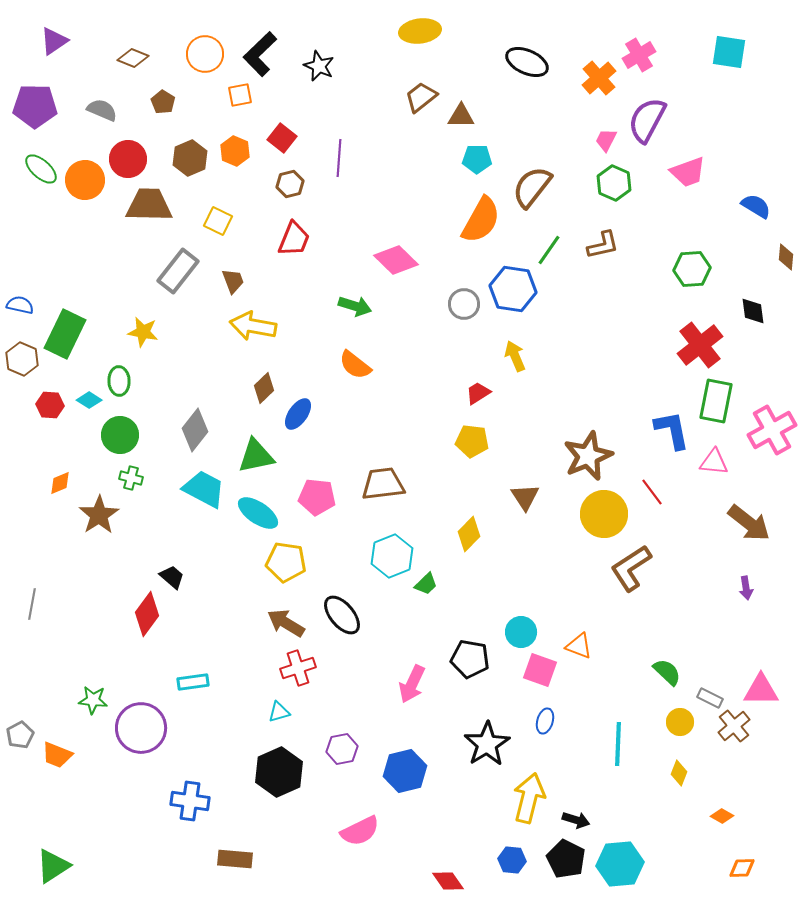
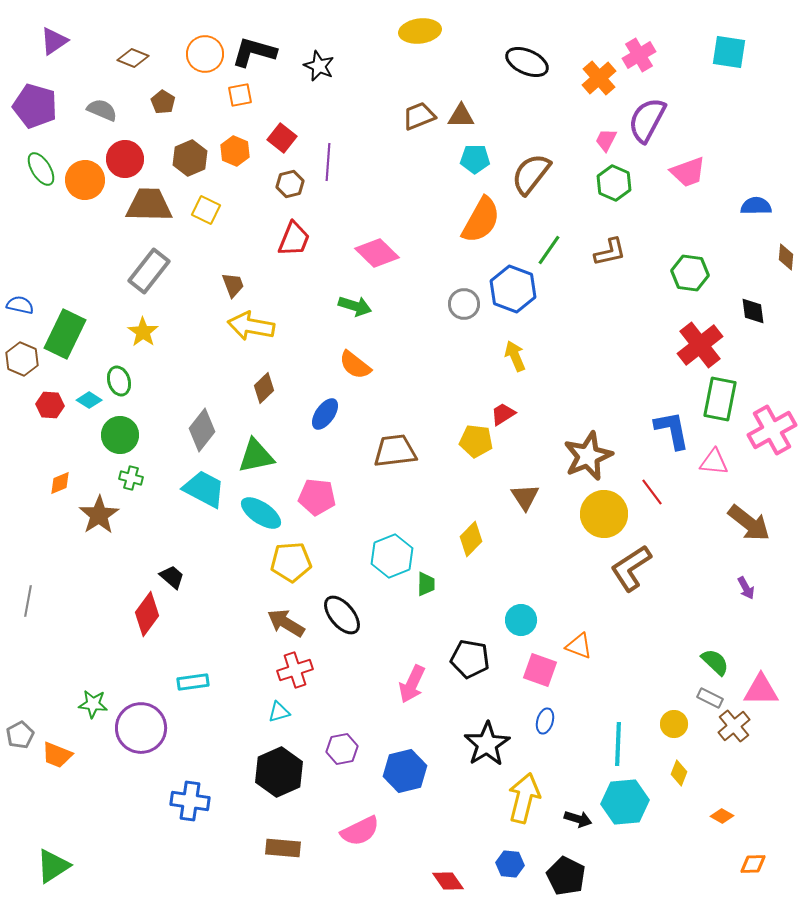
black L-shape at (260, 54): moved 6 px left, 2 px up; rotated 60 degrees clockwise
brown trapezoid at (421, 97): moved 2 px left, 19 px down; rotated 16 degrees clockwise
purple pentagon at (35, 106): rotated 15 degrees clockwise
purple line at (339, 158): moved 11 px left, 4 px down
red circle at (128, 159): moved 3 px left
cyan pentagon at (477, 159): moved 2 px left
green ellipse at (41, 169): rotated 16 degrees clockwise
brown semicircle at (532, 187): moved 1 px left, 13 px up
blue semicircle at (756, 206): rotated 32 degrees counterclockwise
yellow square at (218, 221): moved 12 px left, 11 px up
brown L-shape at (603, 245): moved 7 px right, 7 px down
pink diamond at (396, 260): moved 19 px left, 7 px up
green hexagon at (692, 269): moved 2 px left, 4 px down; rotated 12 degrees clockwise
gray rectangle at (178, 271): moved 29 px left
brown trapezoid at (233, 281): moved 4 px down
blue hexagon at (513, 289): rotated 12 degrees clockwise
yellow arrow at (253, 326): moved 2 px left
yellow star at (143, 332): rotated 24 degrees clockwise
green ellipse at (119, 381): rotated 16 degrees counterclockwise
red trapezoid at (478, 393): moved 25 px right, 21 px down
green rectangle at (716, 401): moved 4 px right, 2 px up
blue ellipse at (298, 414): moved 27 px right
gray diamond at (195, 430): moved 7 px right
yellow pentagon at (472, 441): moved 4 px right
brown trapezoid at (383, 484): moved 12 px right, 33 px up
cyan ellipse at (258, 513): moved 3 px right
yellow diamond at (469, 534): moved 2 px right, 5 px down
yellow pentagon at (286, 562): moved 5 px right; rotated 12 degrees counterclockwise
green trapezoid at (426, 584): rotated 45 degrees counterclockwise
purple arrow at (746, 588): rotated 20 degrees counterclockwise
gray line at (32, 604): moved 4 px left, 3 px up
cyan circle at (521, 632): moved 12 px up
red cross at (298, 668): moved 3 px left, 2 px down
green semicircle at (667, 672): moved 48 px right, 10 px up
green star at (93, 700): moved 4 px down
yellow circle at (680, 722): moved 6 px left, 2 px down
yellow arrow at (529, 798): moved 5 px left
black arrow at (576, 820): moved 2 px right, 1 px up
brown rectangle at (235, 859): moved 48 px right, 11 px up
black pentagon at (566, 859): moved 17 px down
blue hexagon at (512, 860): moved 2 px left, 4 px down
cyan hexagon at (620, 864): moved 5 px right, 62 px up
orange diamond at (742, 868): moved 11 px right, 4 px up
